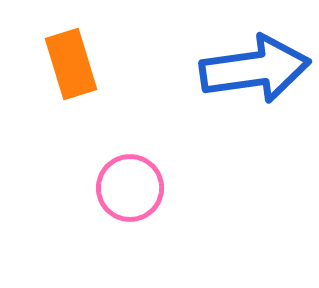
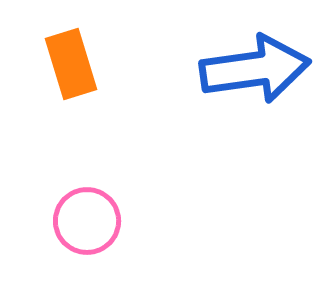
pink circle: moved 43 px left, 33 px down
